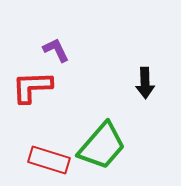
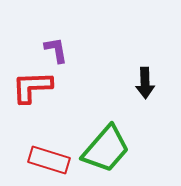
purple L-shape: rotated 16 degrees clockwise
green trapezoid: moved 4 px right, 3 px down
